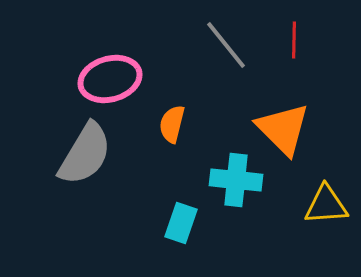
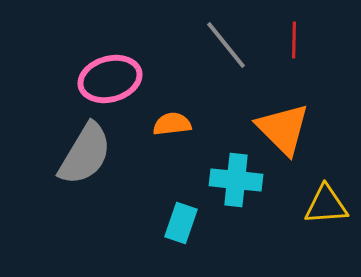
orange semicircle: rotated 69 degrees clockwise
